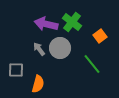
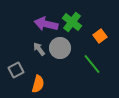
gray square: rotated 28 degrees counterclockwise
